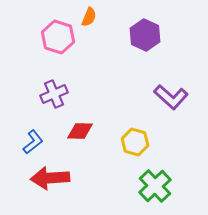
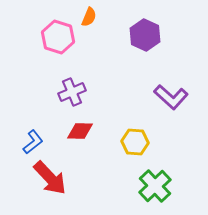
purple cross: moved 18 px right, 2 px up
yellow hexagon: rotated 12 degrees counterclockwise
red arrow: rotated 129 degrees counterclockwise
